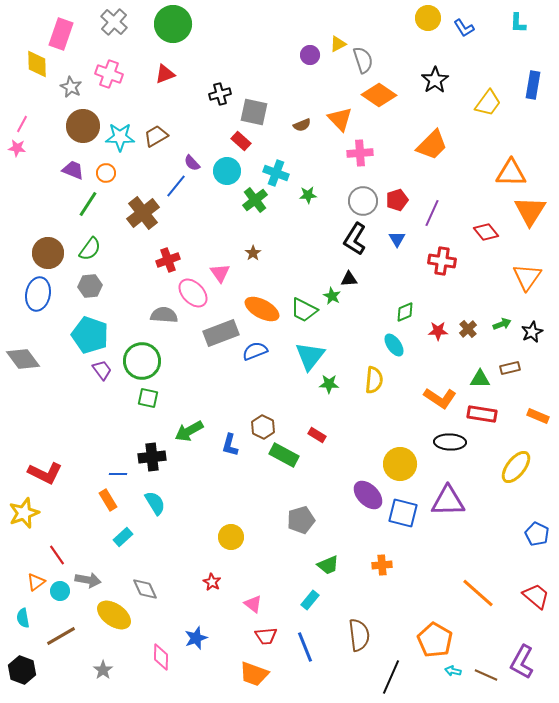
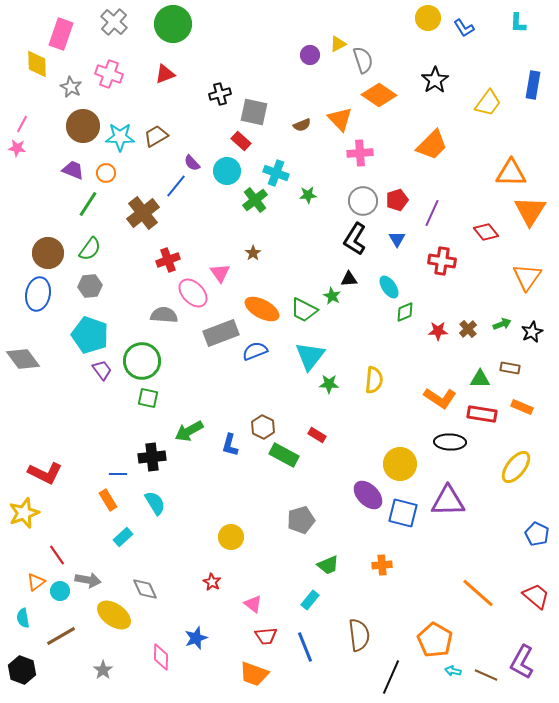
cyan ellipse at (394, 345): moved 5 px left, 58 px up
brown rectangle at (510, 368): rotated 24 degrees clockwise
orange rectangle at (538, 416): moved 16 px left, 9 px up
